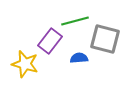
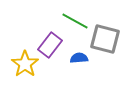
green line: rotated 44 degrees clockwise
purple rectangle: moved 4 px down
yellow star: rotated 20 degrees clockwise
